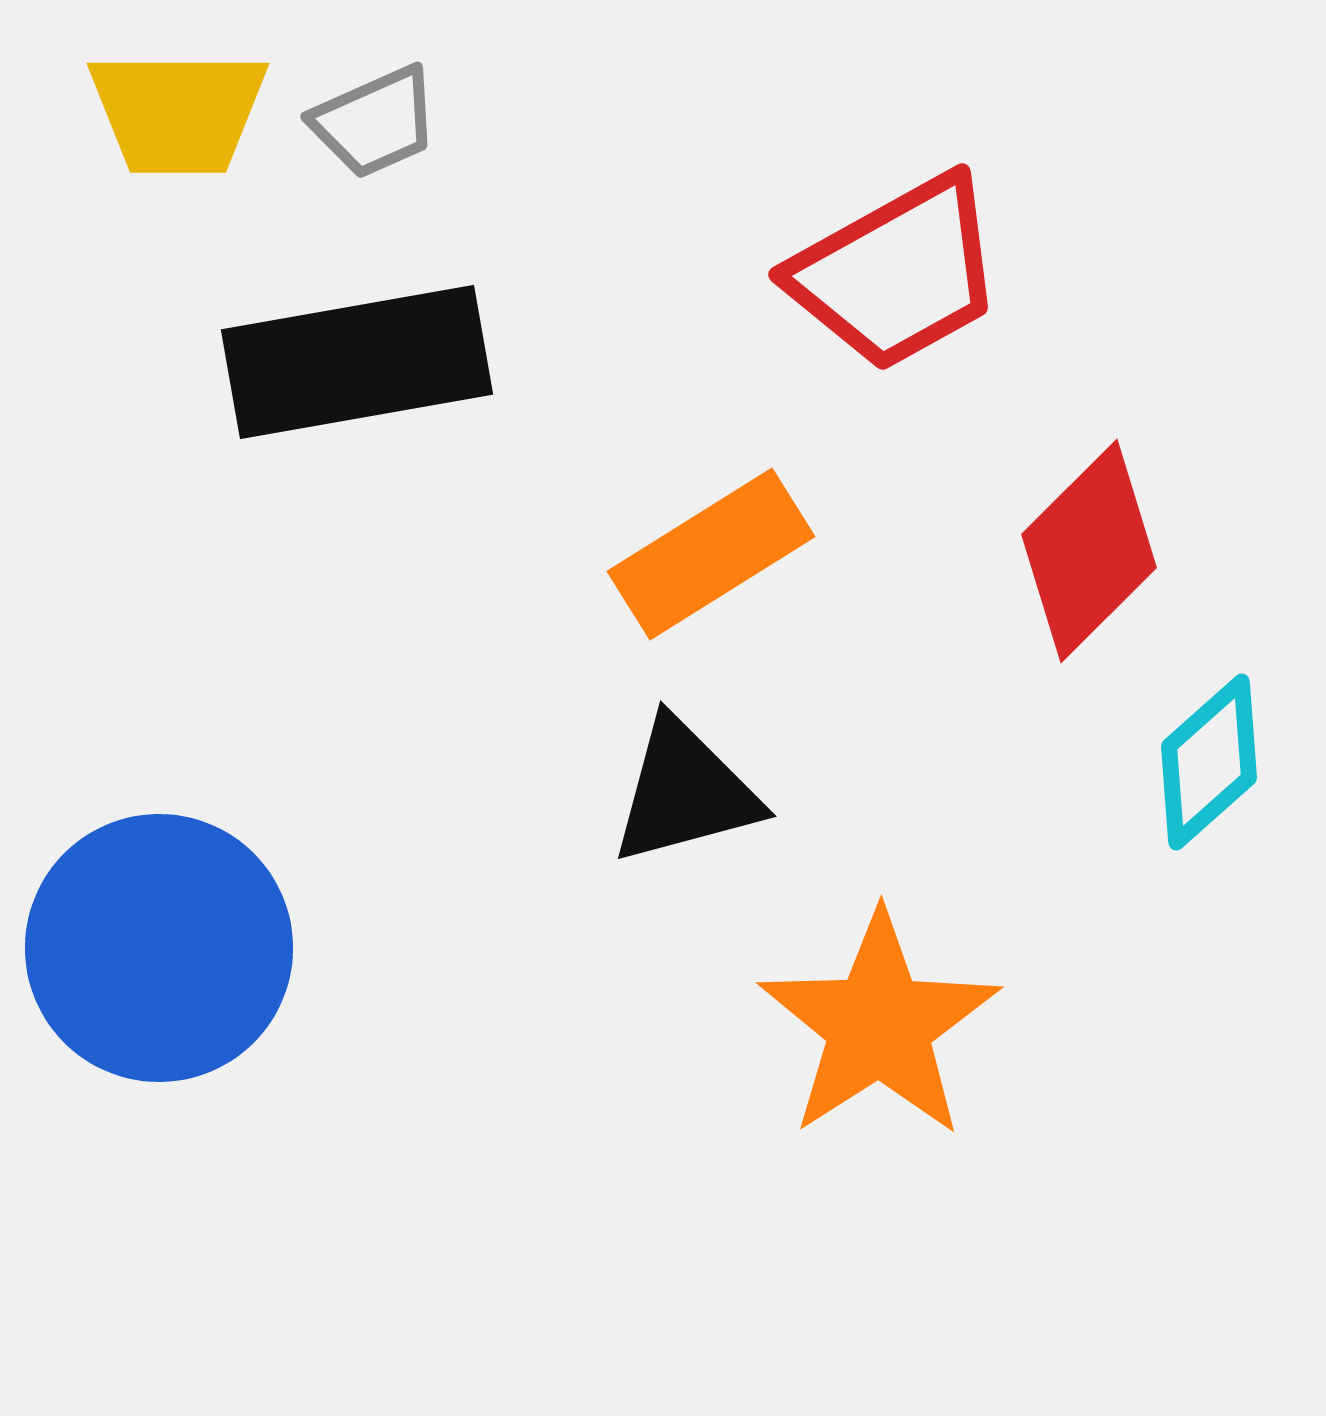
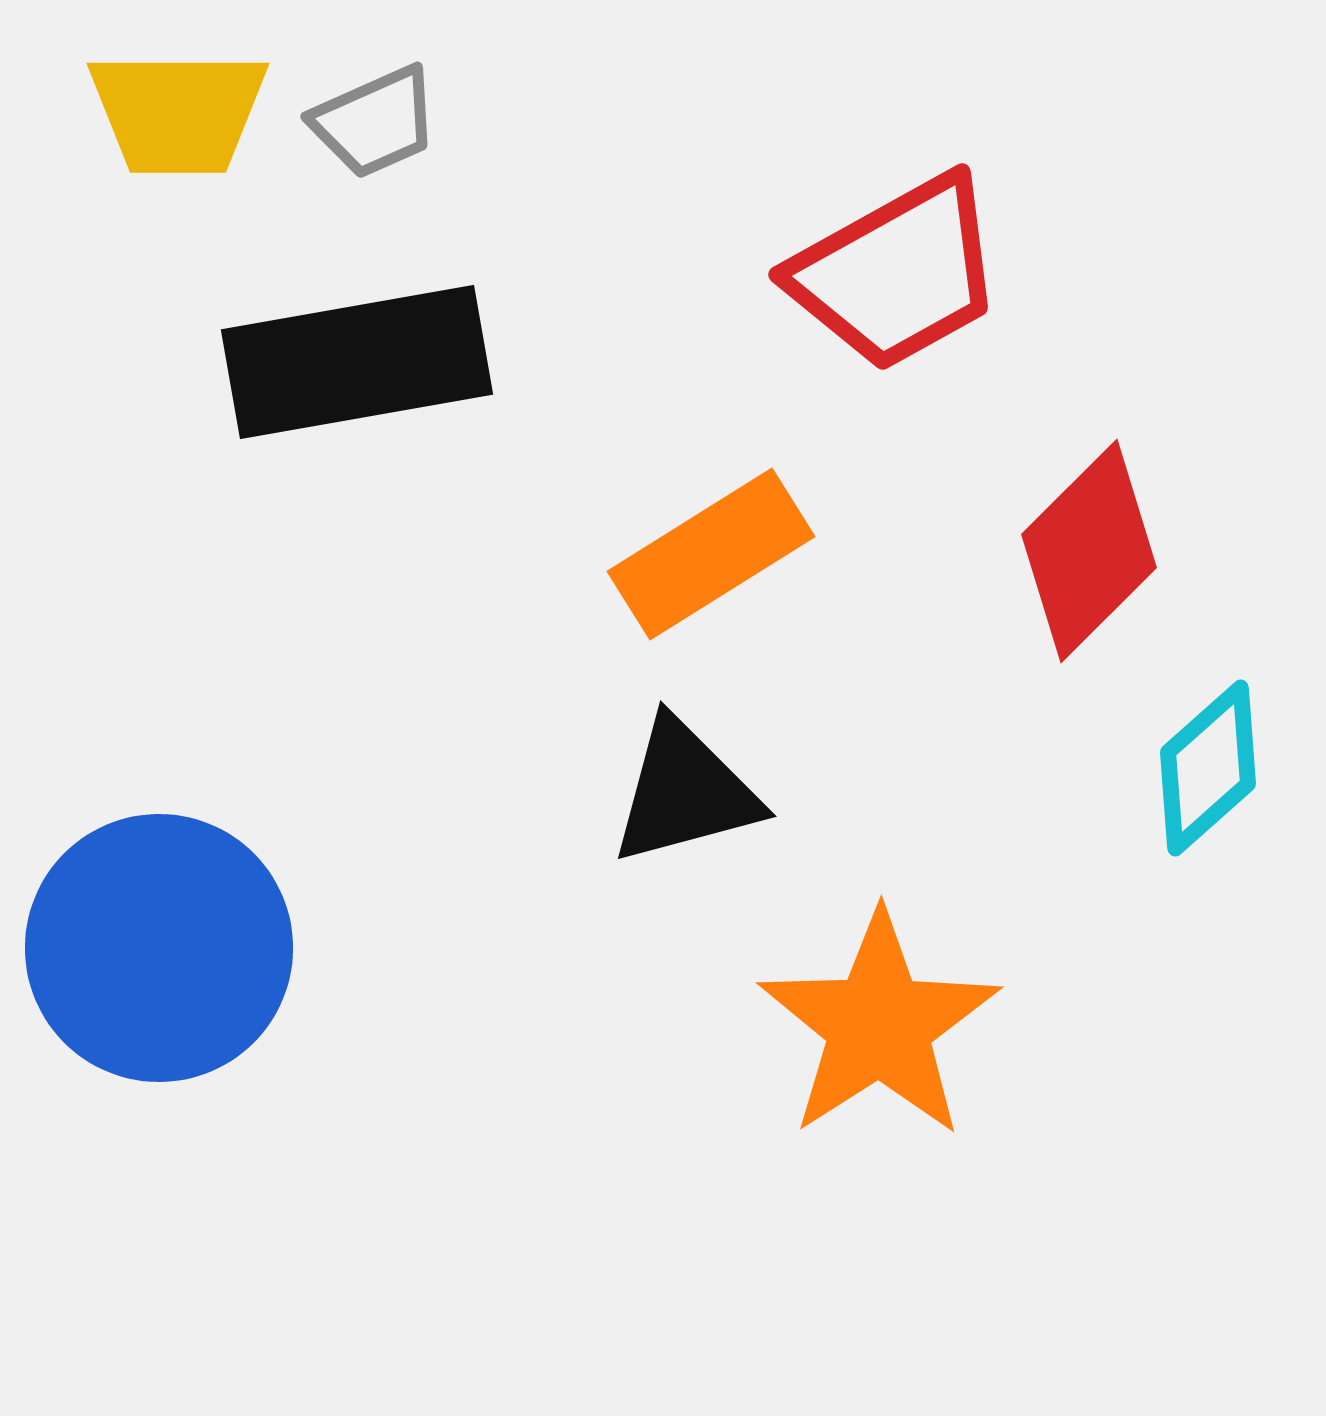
cyan diamond: moved 1 px left, 6 px down
